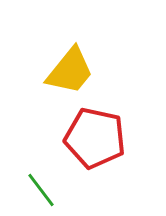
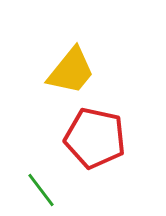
yellow trapezoid: moved 1 px right
